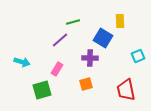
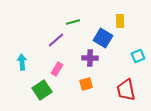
purple line: moved 4 px left
cyan arrow: rotated 112 degrees counterclockwise
green square: rotated 18 degrees counterclockwise
